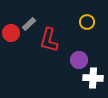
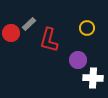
yellow circle: moved 6 px down
purple circle: moved 1 px left
